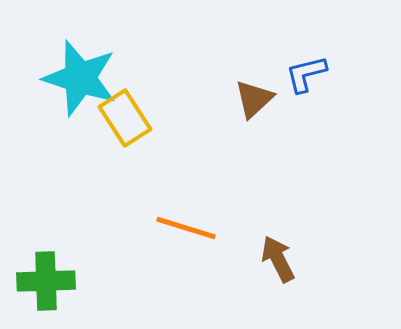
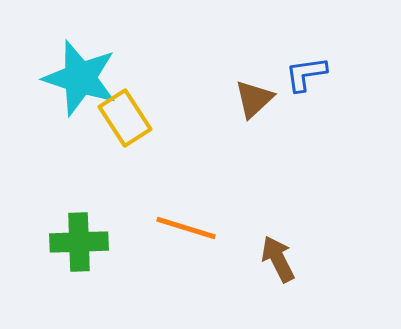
blue L-shape: rotated 6 degrees clockwise
green cross: moved 33 px right, 39 px up
